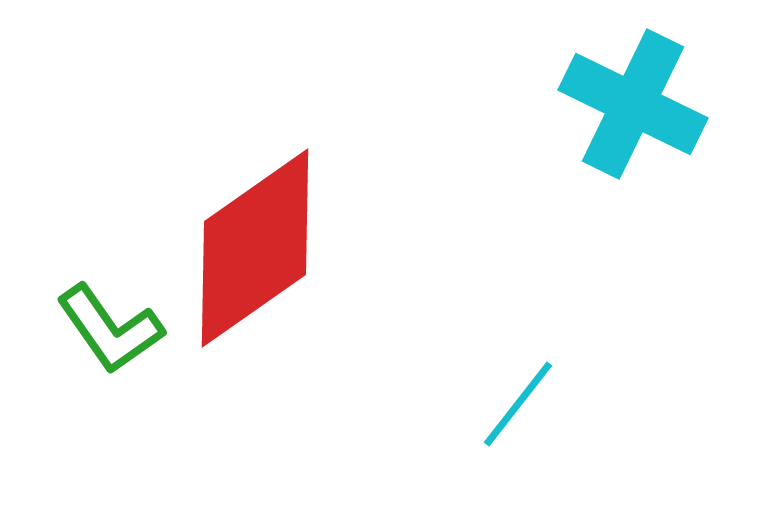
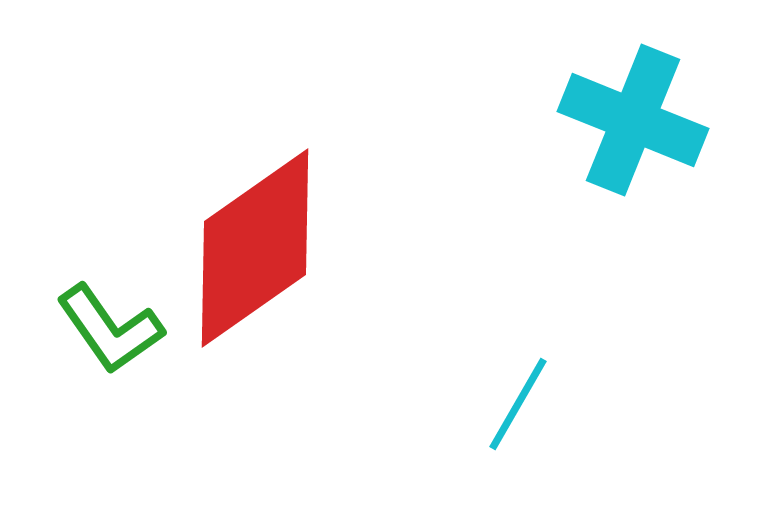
cyan cross: moved 16 px down; rotated 4 degrees counterclockwise
cyan line: rotated 8 degrees counterclockwise
